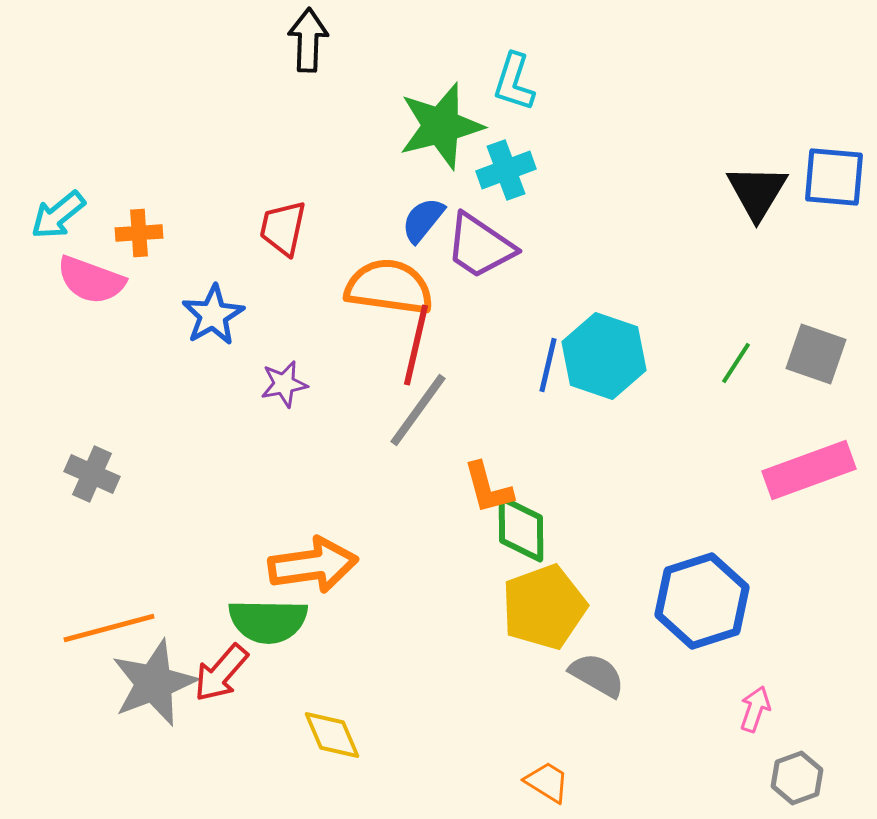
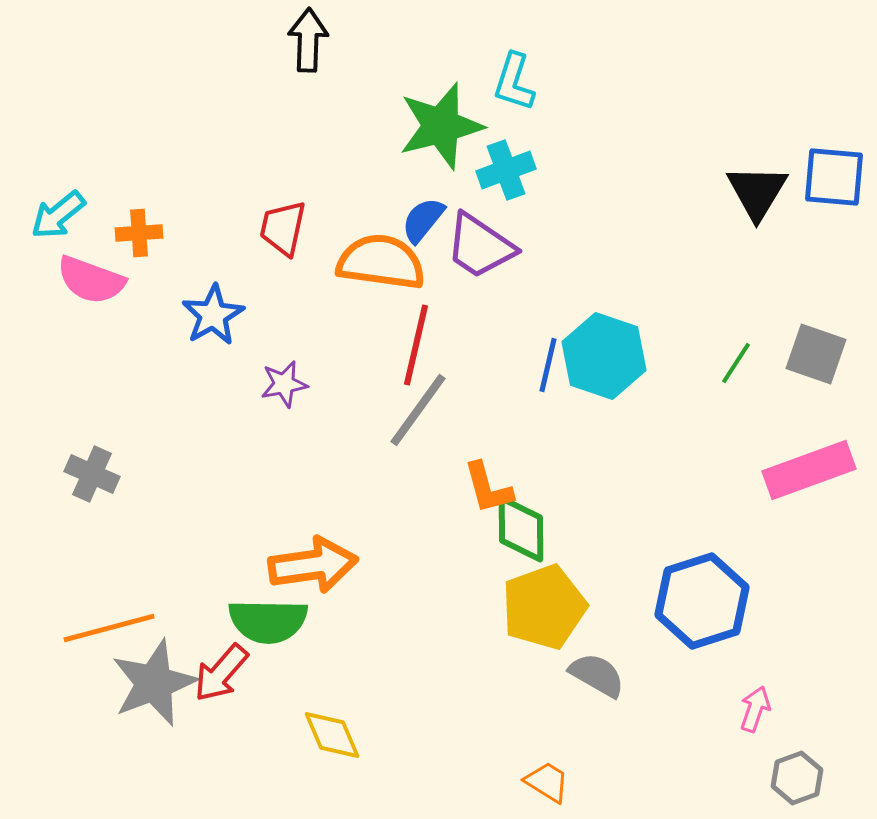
orange semicircle: moved 8 px left, 25 px up
